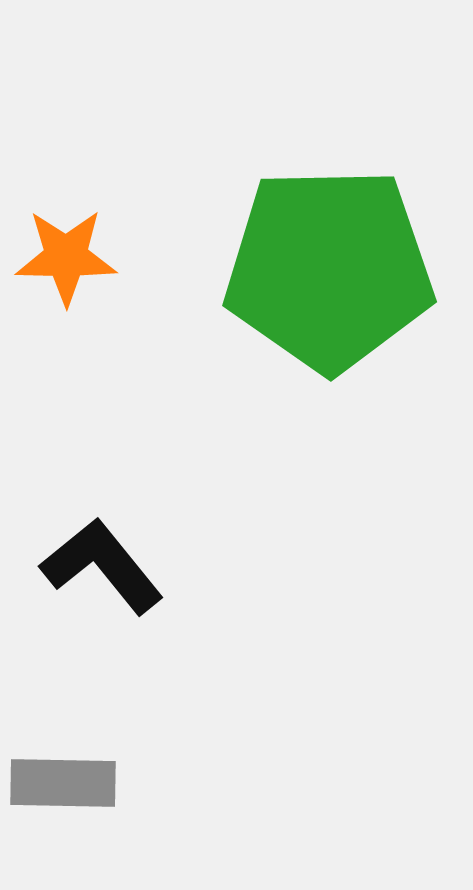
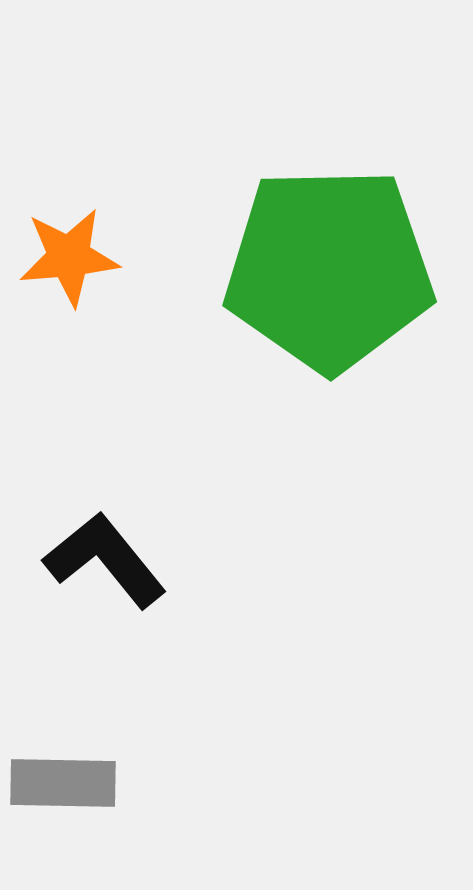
orange star: moved 3 px right; rotated 6 degrees counterclockwise
black L-shape: moved 3 px right, 6 px up
